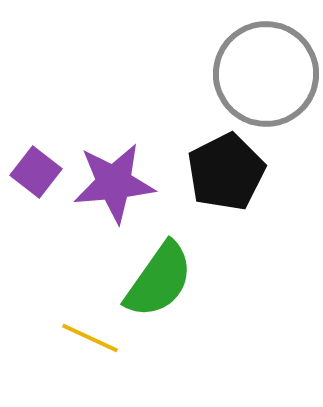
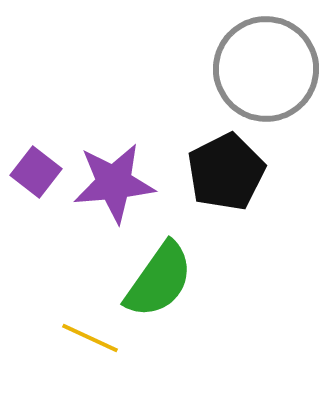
gray circle: moved 5 px up
